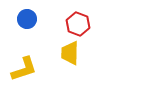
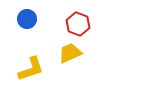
yellow trapezoid: rotated 65 degrees clockwise
yellow L-shape: moved 7 px right
